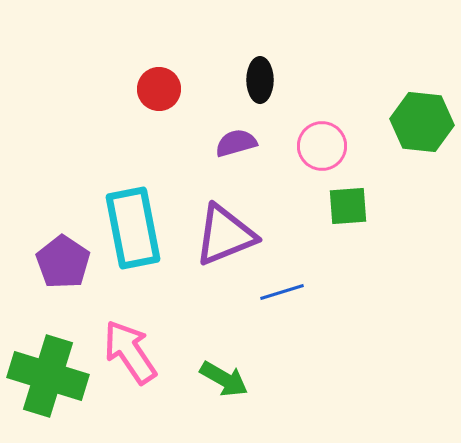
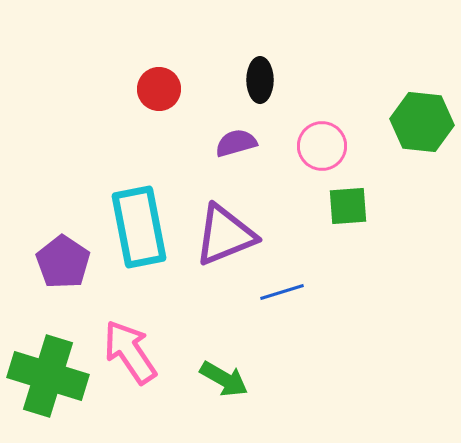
cyan rectangle: moved 6 px right, 1 px up
